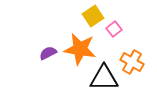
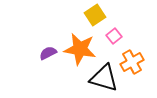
yellow square: moved 2 px right, 1 px up
pink square: moved 7 px down
orange cross: rotated 30 degrees clockwise
black triangle: rotated 16 degrees clockwise
